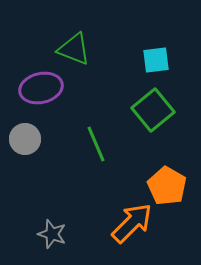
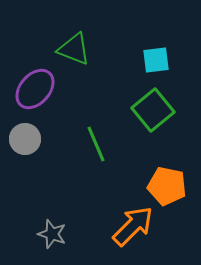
purple ellipse: moved 6 px left, 1 px down; rotated 36 degrees counterclockwise
orange pentagon: rotated 18 degrees counterclockwise
orange arrow: moved 1 px right, 3 px down
